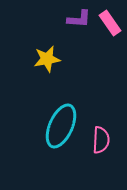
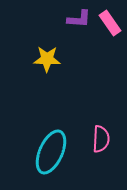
yellow star: rotated 12 degrees clockwise
cyan ellipse: moved 10 px left, 26 px down
pink semicircle: moved 1 px up
